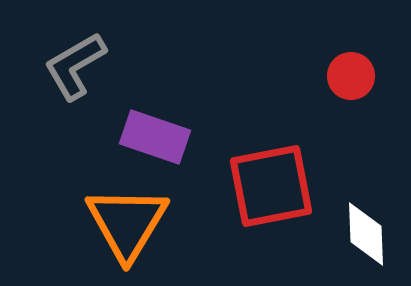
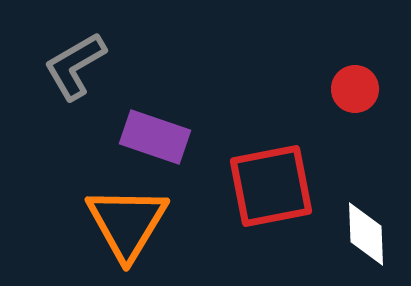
red circle: moved 4 px right, 13 px down
